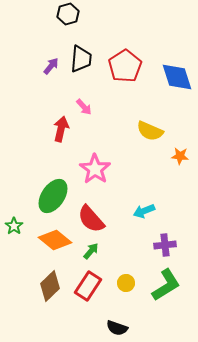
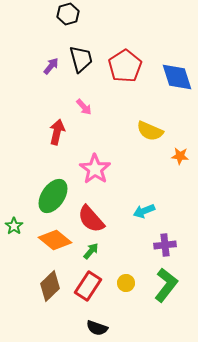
black trapezoid: rotated 20 degrees counterclockwise
red arrow: moved 4 px left, 3 px down
green L-shape: rotated 20 degrees counterclockwise
black semicircle: moved 20 px left
